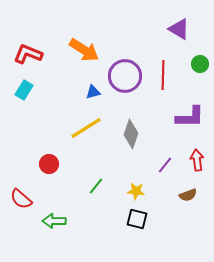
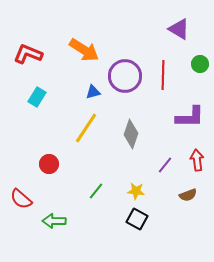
cyan rectangle: moved 13 px right, 7 px down
yellow line: rotated 24 degrees counterclockwise
green line: moved 5 px down
black square: rotated 15 degrees clockwise
